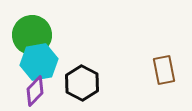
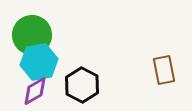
black hexagon: moved 2 px down
purple diamond: rotated 16 degrees clockwise
